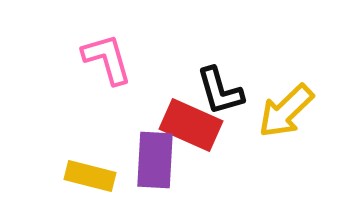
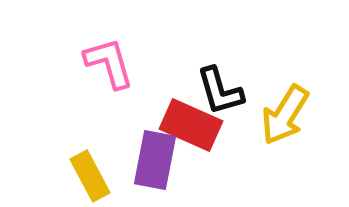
pink L-shape: moved 2 px right, 4 px down
yellow arrow: moved 1 px left, 4 px down; rotated 14 degrees counterclockwise
purple rectangle: rotated 8 degrees clockwise
yellow rectangle: rotated 48 degrees clockwise
